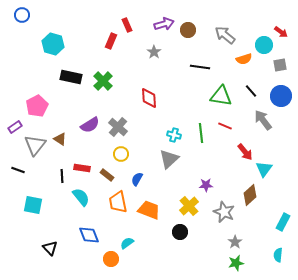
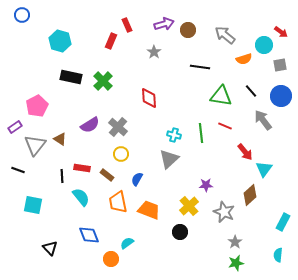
cyan hexagon at (53, 44): moved 7 px right, 3 px up
